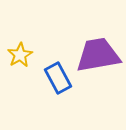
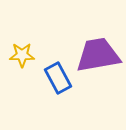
yellow star: moved 2 px right; rotated 30 degrees clockwise
